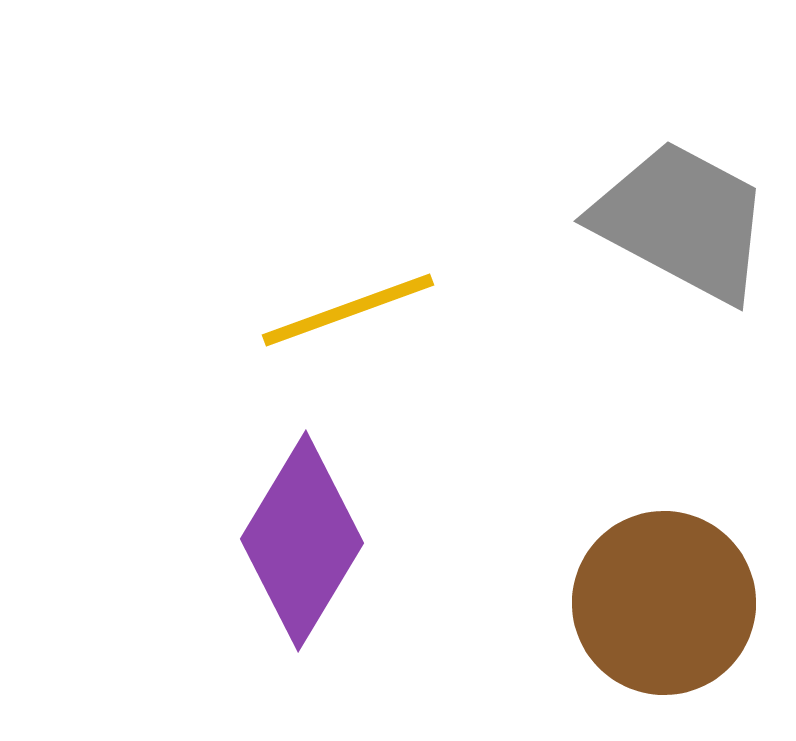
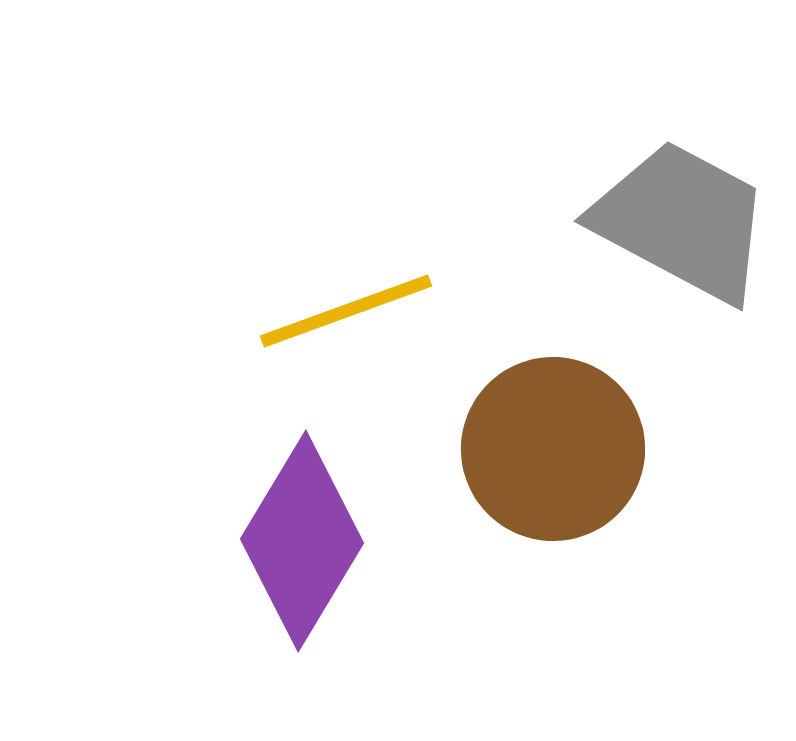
yellow line: moved 2 px left, 1 px down
brown circle: moved 111 px left, 154 px up
